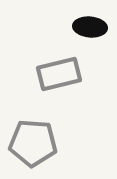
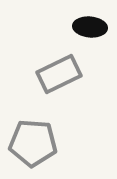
gray rectangle: rotated 12 degrees counterclockwise
